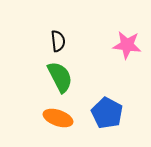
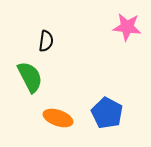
black semicircle: moved 12 px left; rotated 15 degrees clockwise
pink star: moved 18 px up
green semicircle: moved 30 px left
